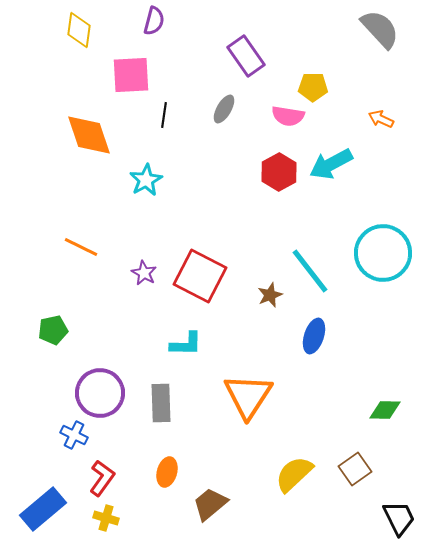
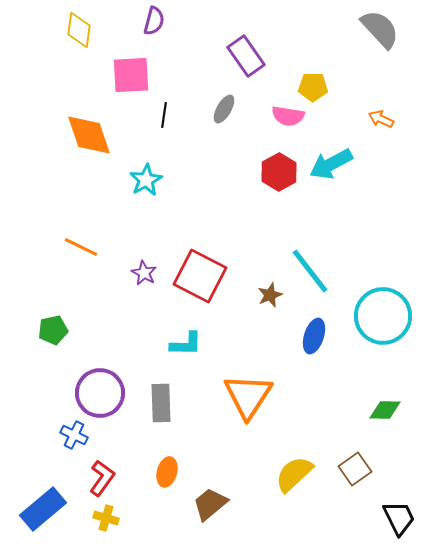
cyan circle: moved 63 px down
